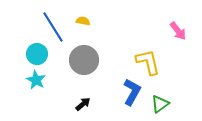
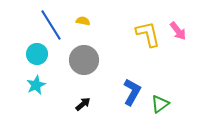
blue line: moved 2 px left, 2 px up
yellow L-shape: moved 28 px up
cyan star: moved 5 px down; rotated 18 degrees clockwise
